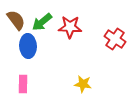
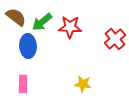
brown semicircle: moved 3 px up; rotated 15 degrees counterclockwise
red cross: rotated 15 degrees clockwise
